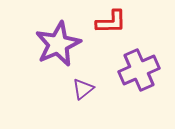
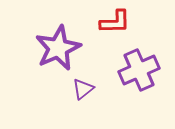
red L-shape: moved 4 px right
purple star: moved 4 px down
